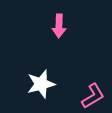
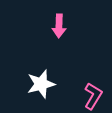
pink L-shape: rotated 28 degrees counterclockwise
